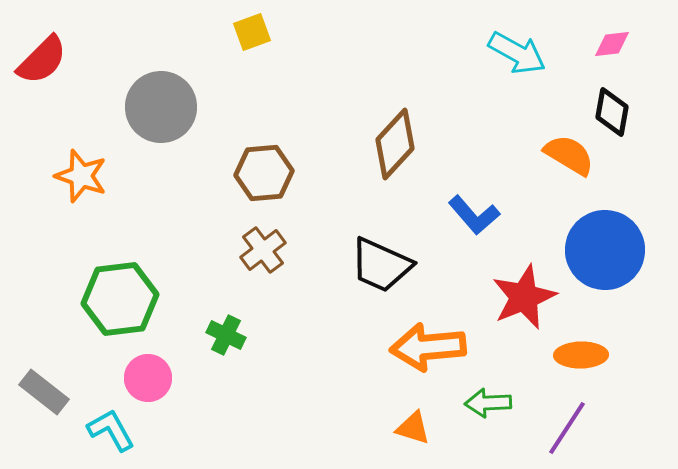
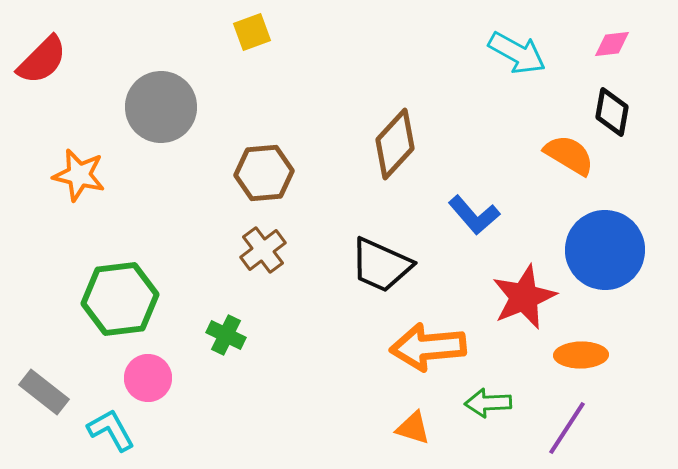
orange star: moved 2 px left, 1 px up; rotated 6 degrees counterclockwise
